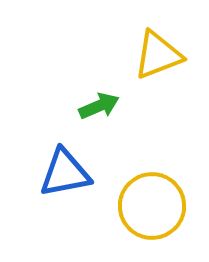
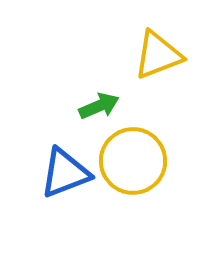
blue triangle: rotated 10 degrees counterclockwise
yellow circle: moved 19 px left, 45 px up
